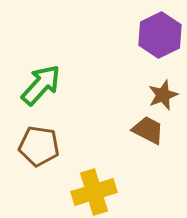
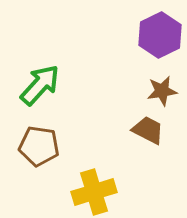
green arrow: moved 1 px left
brown star: moved 1 px left, 4 px up; rotated 12 degrees clockwise
